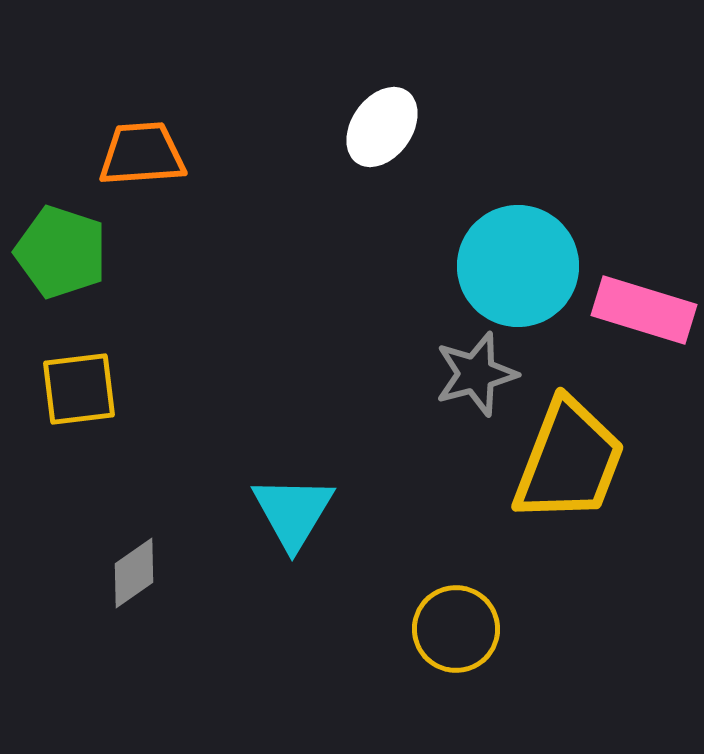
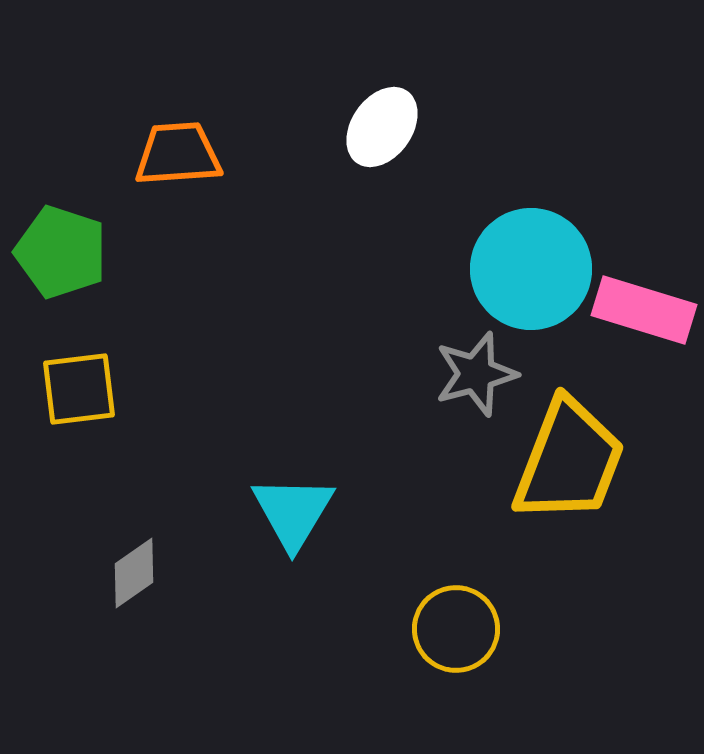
orange trapezoid: moved 36 px right
cyan circle: moved 13 px right, 3 px down
